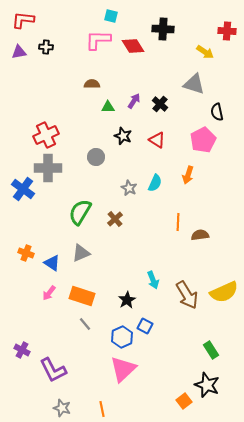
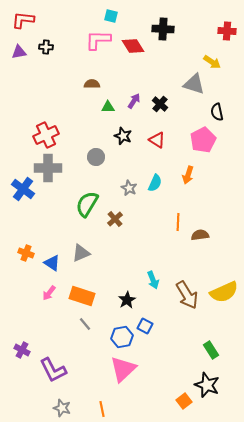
yellow arrow at (205, 52): moved 7 px right, 10 px down
green semicircle at (80, 212): moved 7 px right, 8 px up
blue hexagon at (122, 337): rotated 15 degrees clockwise
